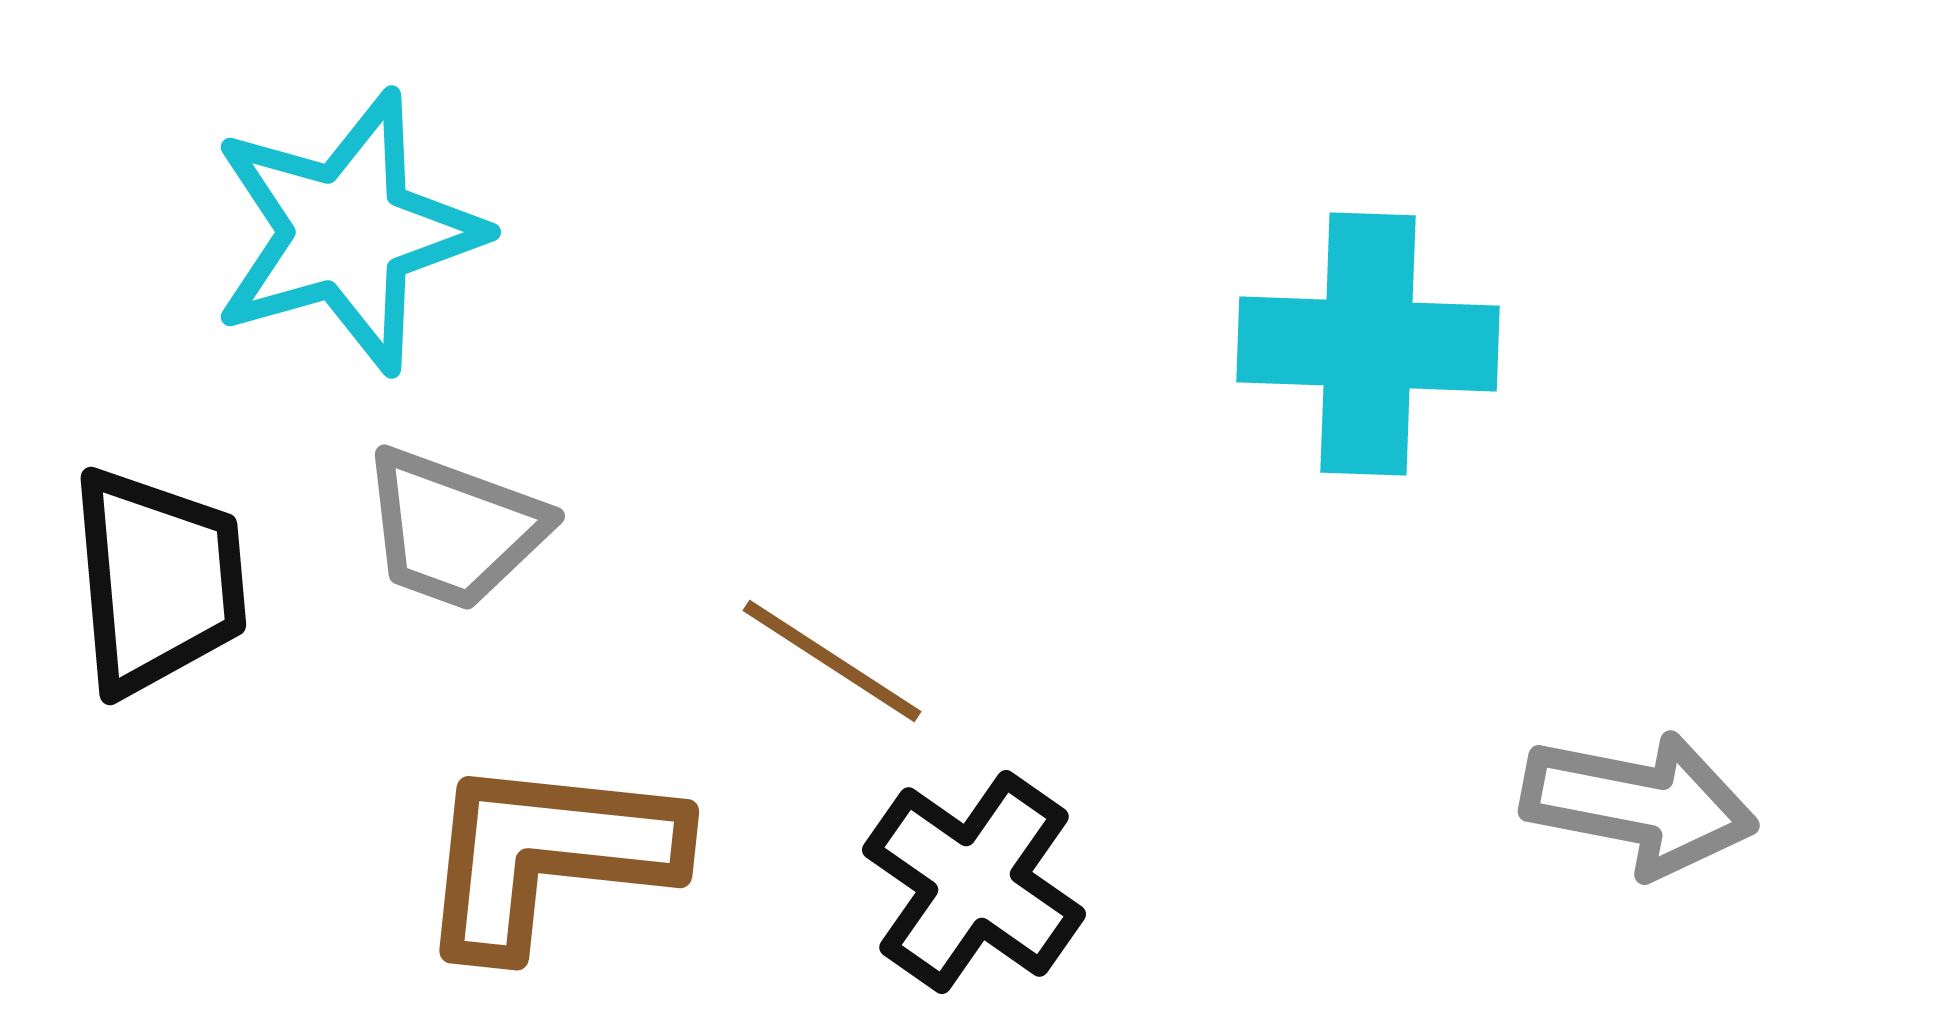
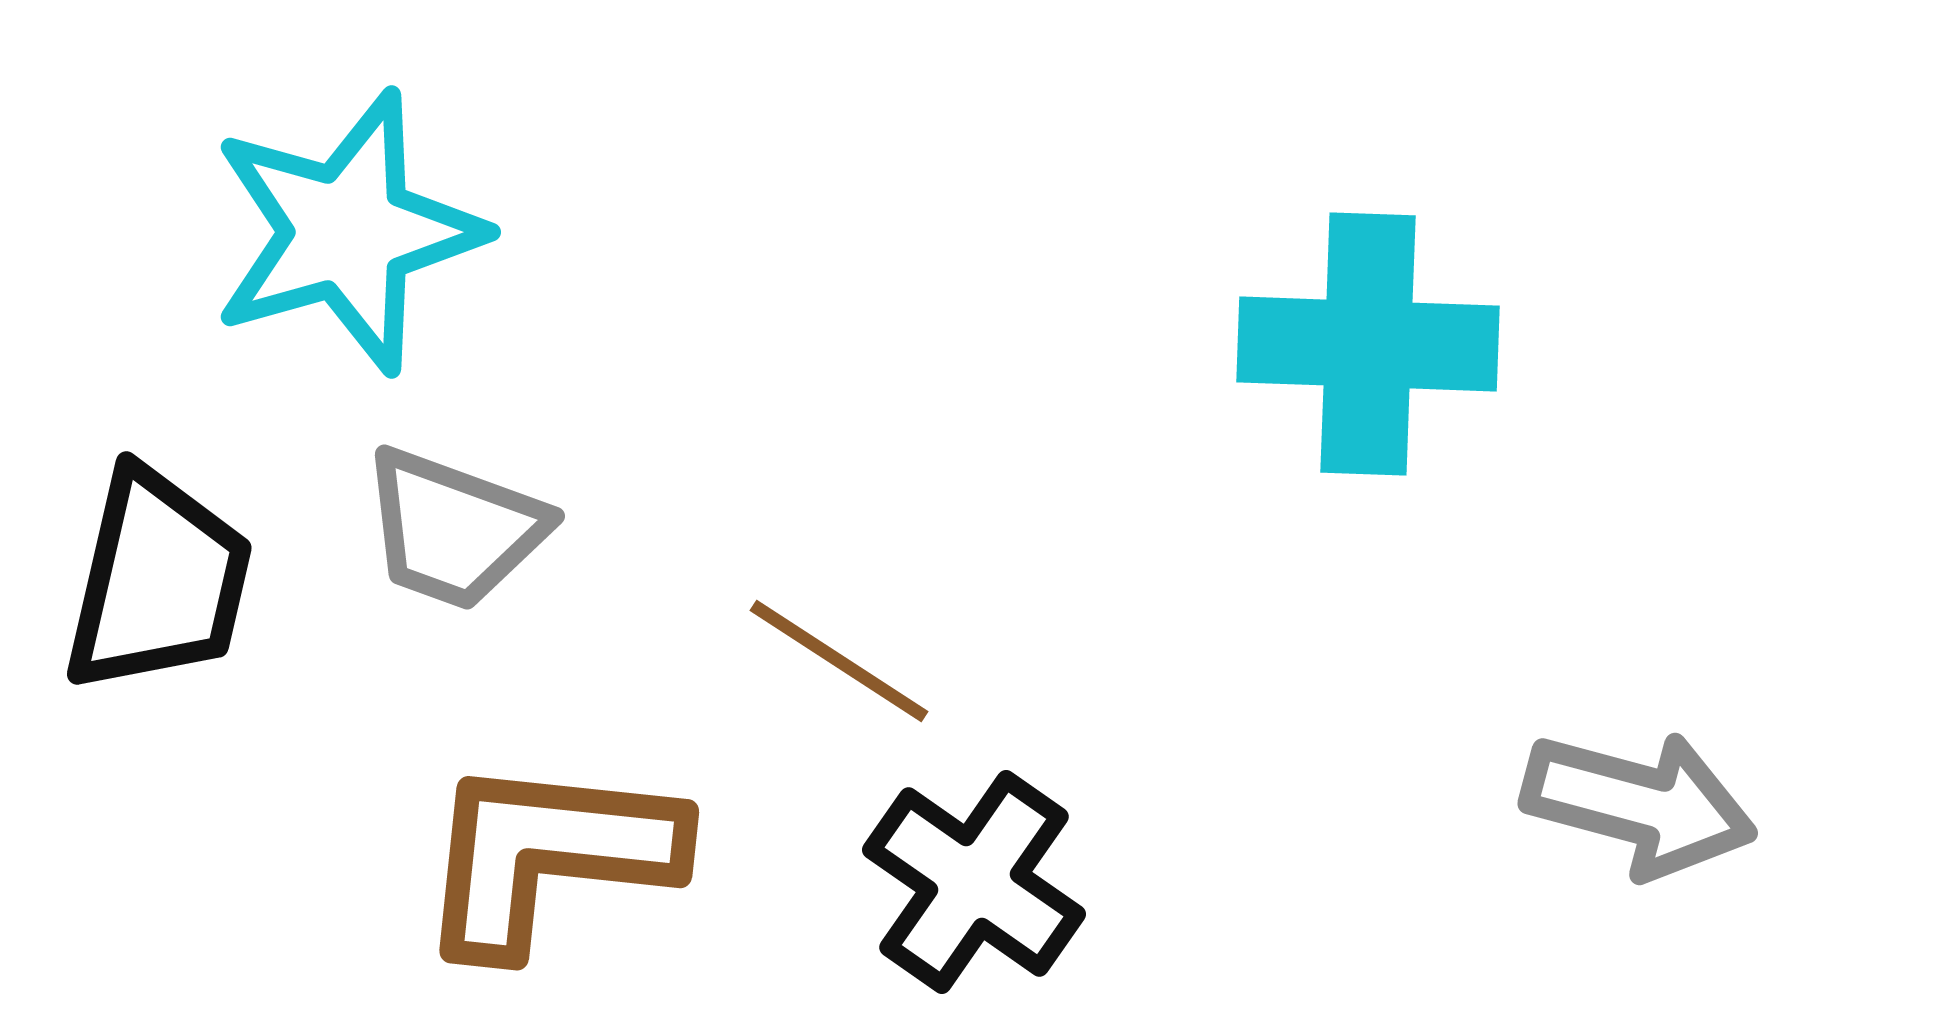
black trapezoid: rotated 18 degrees clockwise
brown line: moved 7 px right
gray arrow: rotated 4 degrees clockwise
